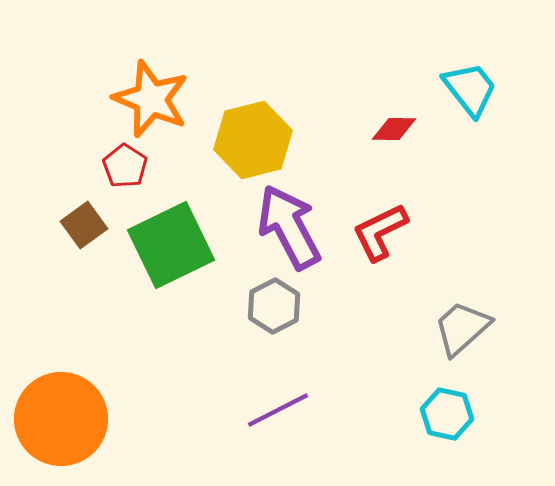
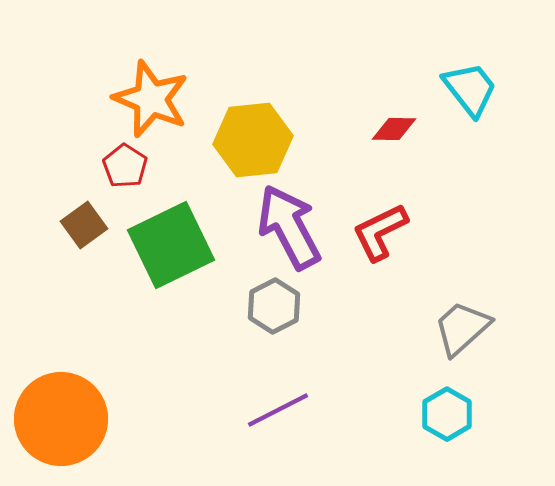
yellow hexagon: rotated 8 degrees clockwise
cyan hexagon: rotated 18 degrees clockwise
